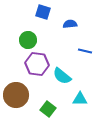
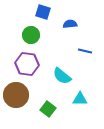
green circle: moved 3 px right, 5 px up
purple hexagon: moved 10 px left
